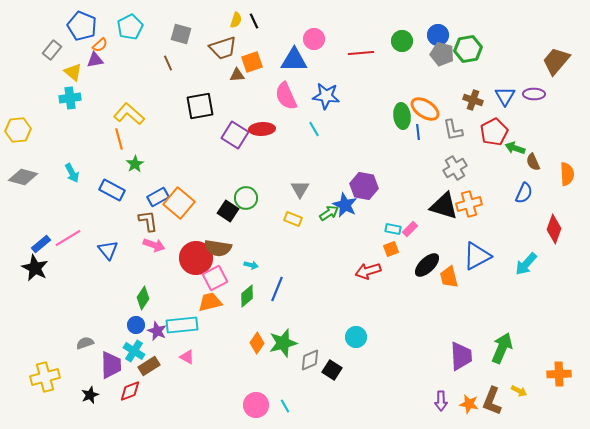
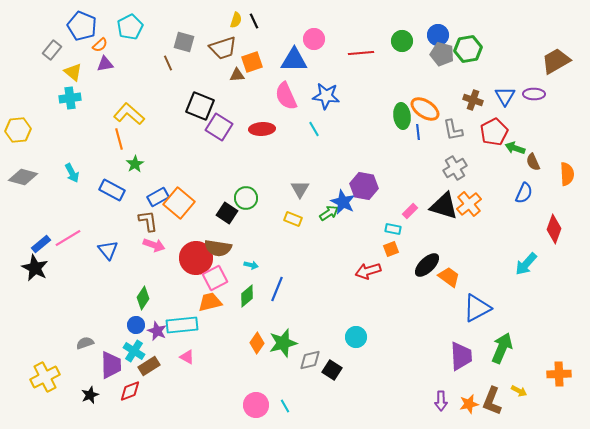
gray square at (181, 34): moved 3 px right, 8 px down
purple triangle at (95, 60): moved 10 px right, 4 px down
brown trapezoid at (556, 61): rotated 20 degrees clockwise
black square at (200, 106): rotated 32 degrees clockwise
purple square at (235, 135): moved 16 px left, 8 px up
orange cross at (469, 204): rotated 25 degrees counterclockwise
blue star at (345, 205): moved 2 px left, 3 px up
black square at (228, 211): moved 1 px left, 2 px down
pink rectangle at (410, 229): moved 18 px up
blue triangle at (477, 256): moved 52 px down
orange trapezoid at (449, 277): rotated 140 degrees clockwise
gray diamond at (310, 360): rotated 10 degrees clockwise
yellow cross at (45, 377): rotated 12 degrees counterclockwise
orange star at (469, 404): rotated 24 degrees counterclockwise
